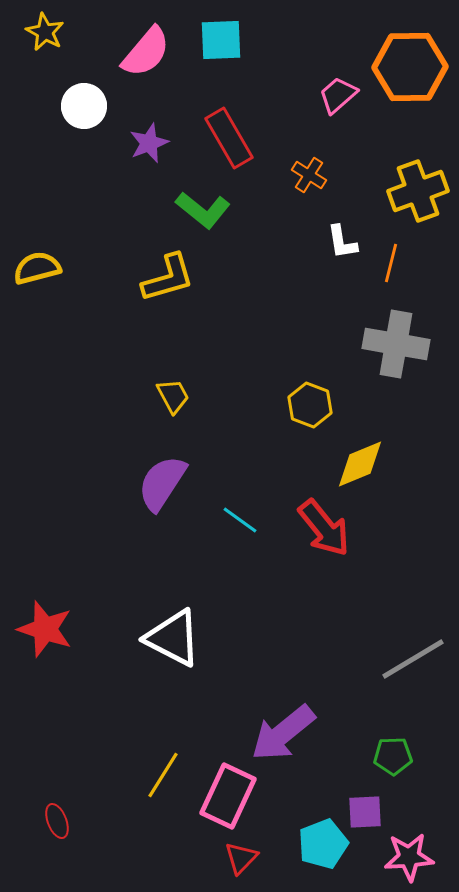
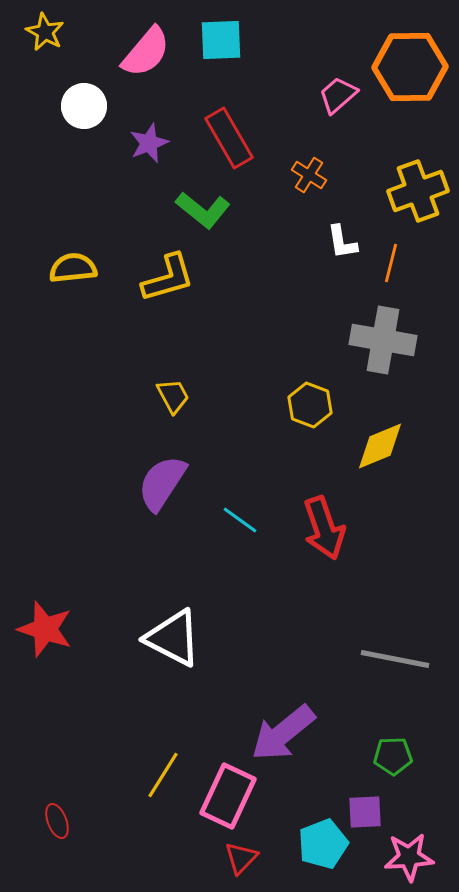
yellow semicircle: moved 36 px right; rotated 9 degrees clockwise
gray cross: moved 13 px left, 4 px up
yellow diamond: moved 20 px right, 18 px up
red arrow: rotated 20 degrees clockwise
gray line: moved 18 px left; rotated 42 degrees clockwise
